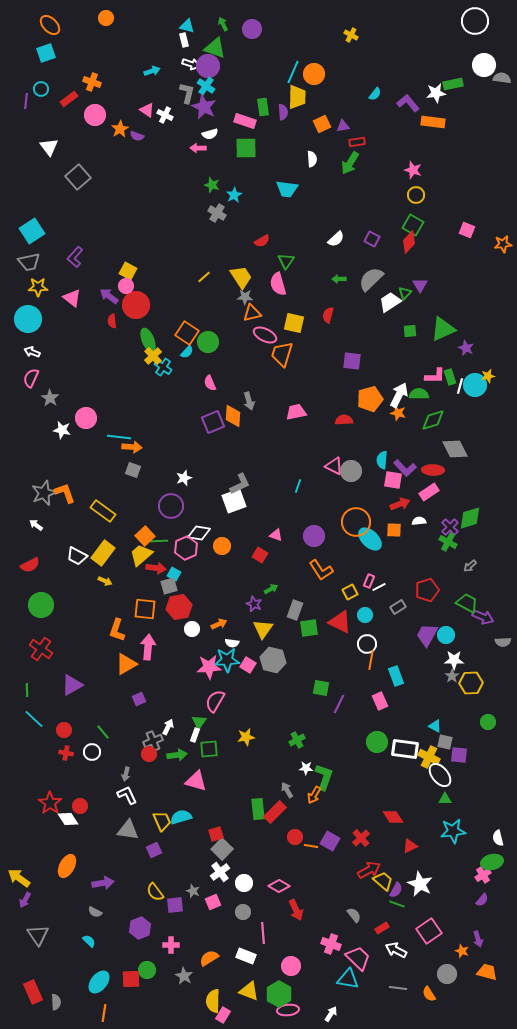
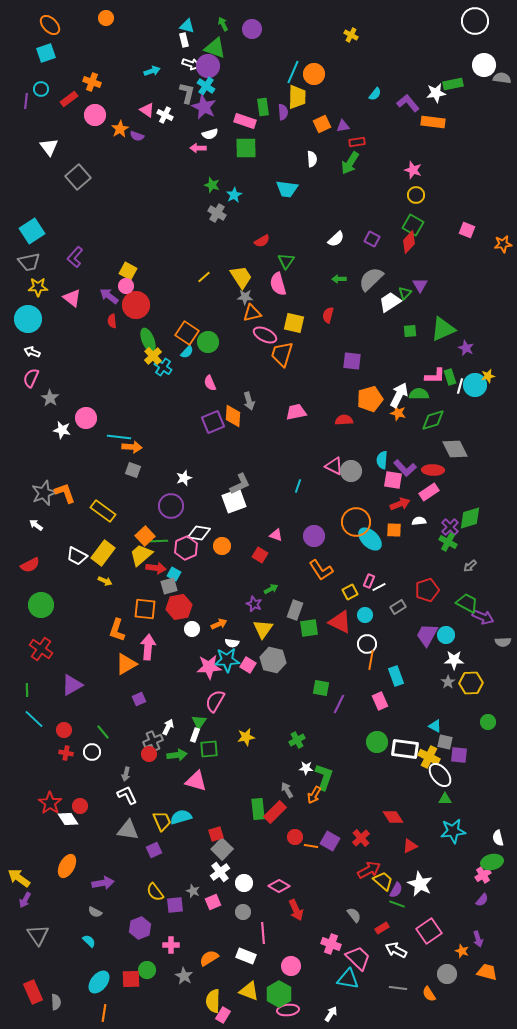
gray star at (452, 676): moved 4 px left, 6 px down
